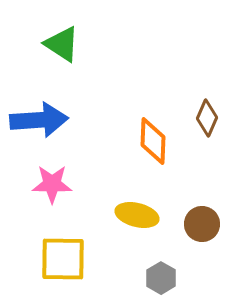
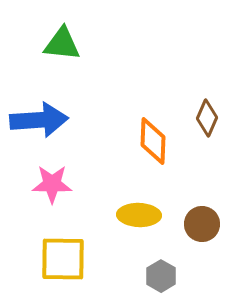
green triangle: rotated 27 degrees counterclockwise
yellow ellipse: moved 2 px right; rotated 12 degrees counterclockwise
gray hexagon: moved 2 px up
